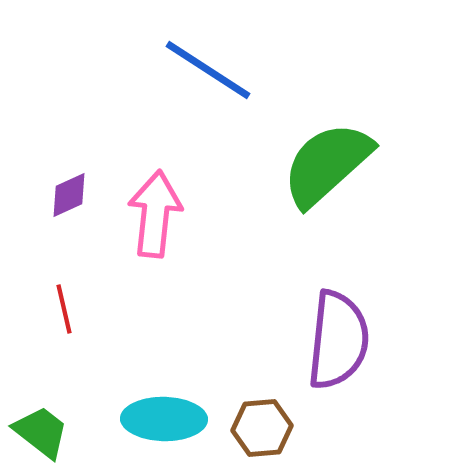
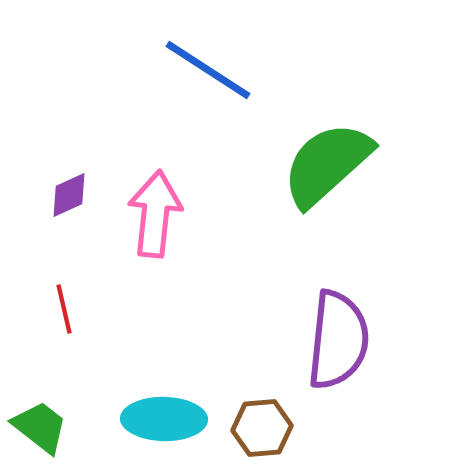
green trapezoid: moved 1 px left, 5 px up
